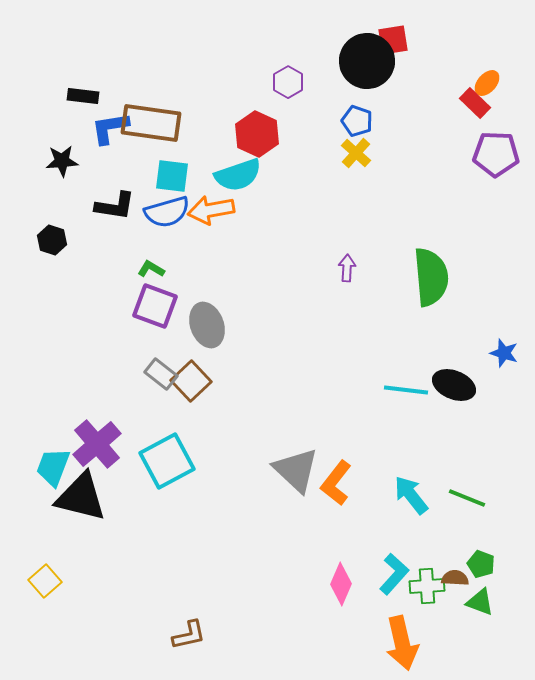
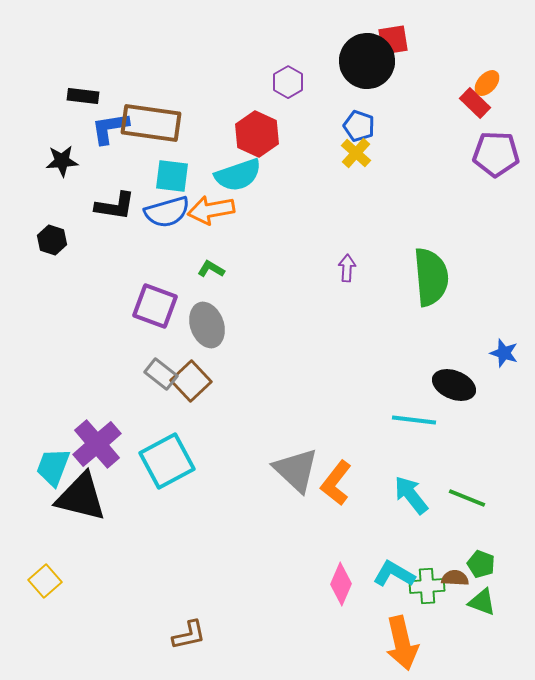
blue pentagon at (357, 121): moved 2 px right, 5 px down
green L-shape at (151, 269): moved 60 px right
cyan line at (406, 390): moved 8 px right, 30 px down
cyan L-shape at (394, 574): rotated 102 degrees counterclockwise
green triangle at (480, 602): moved 2 px right
